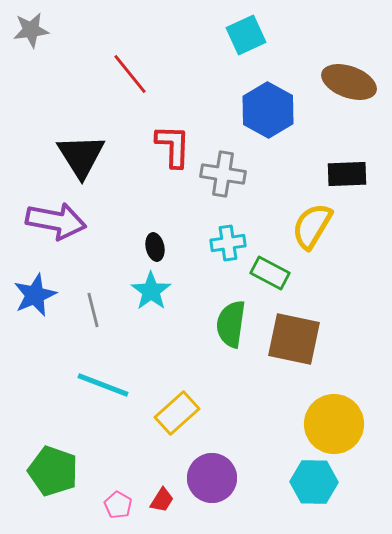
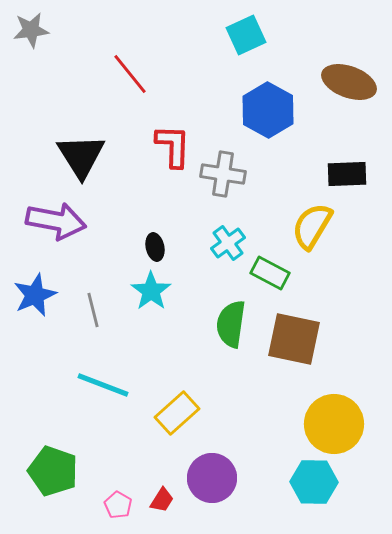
cyan cross: rotated 28 degrees counterclockwise
